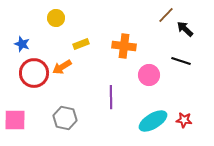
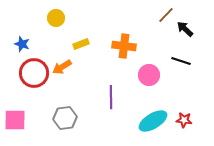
gray hexagon: rotated 20 degrees counterclockwise
